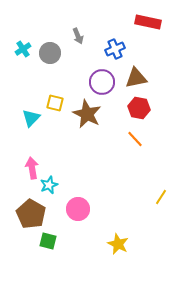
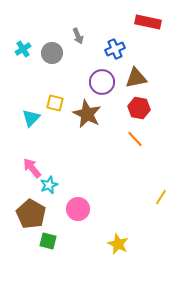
gray circle: moved 2 px right
pink arrow: rotated 30 degrees counterclockwise
